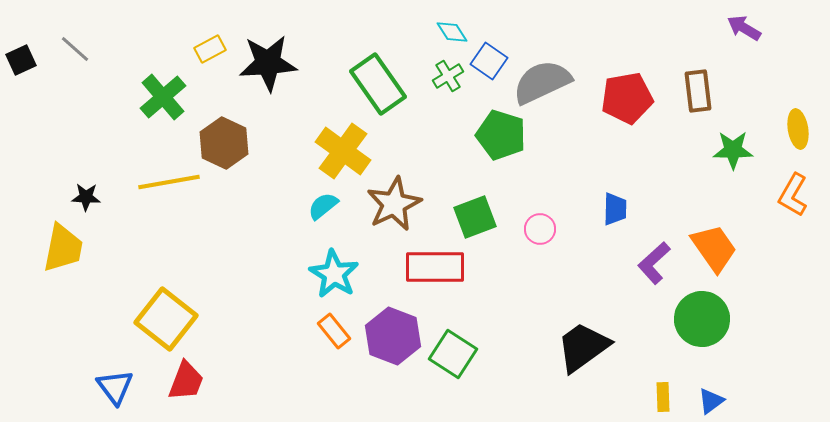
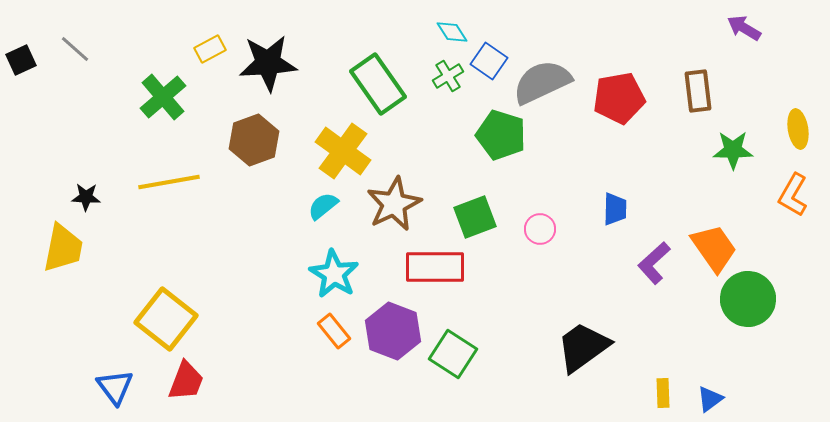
red pentagon at (627, 98): moved 8 px left
brown hexagon at (224, 143): moved 30 px right, 3 px up; rotated 15 degrees clockwise
green circle at (702, 319): moved 46 px right, 20 px up
purple hexagon at (393, 336): moved 5 px up
yellow rectangle at (663, 397): moved 4 px up
blue triangle at (711, 401): moved 1 px left, 2 px up
